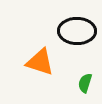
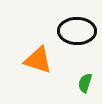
orange triangle: moved 2 px left, 2 px up
